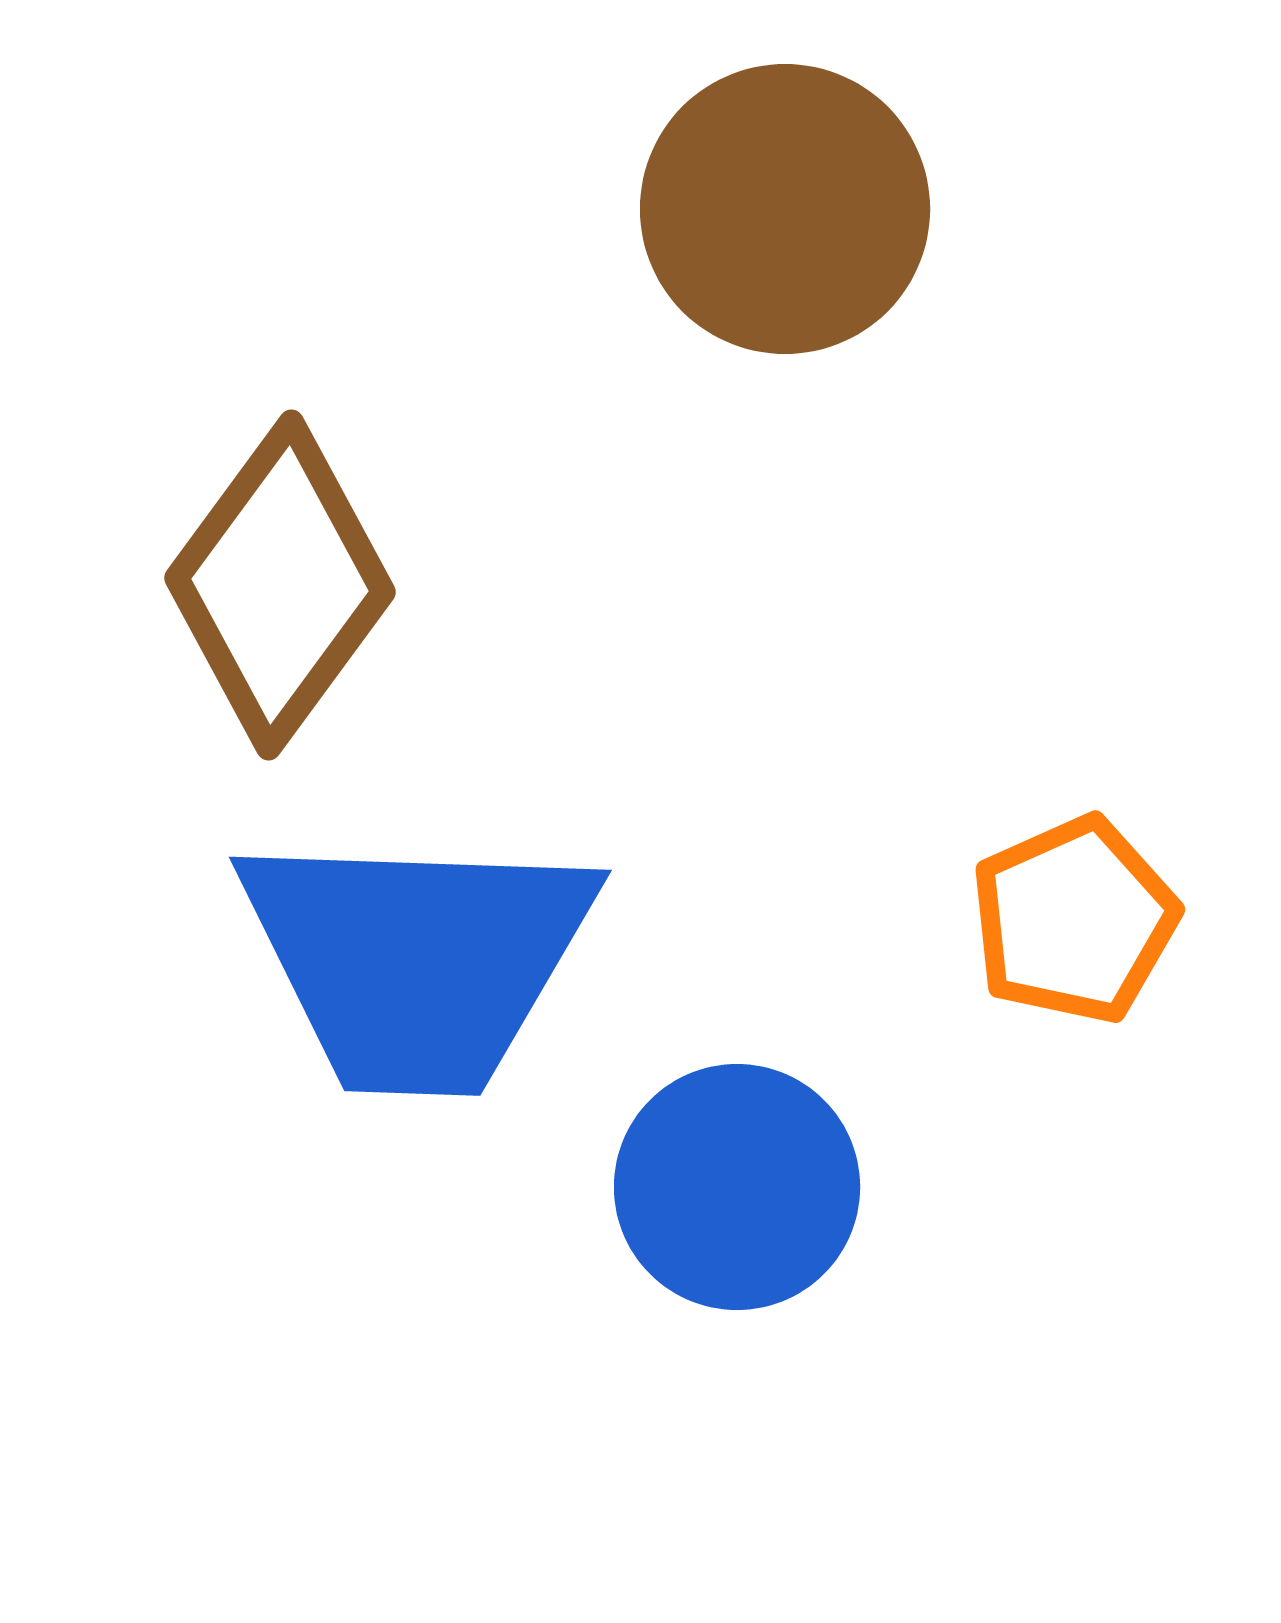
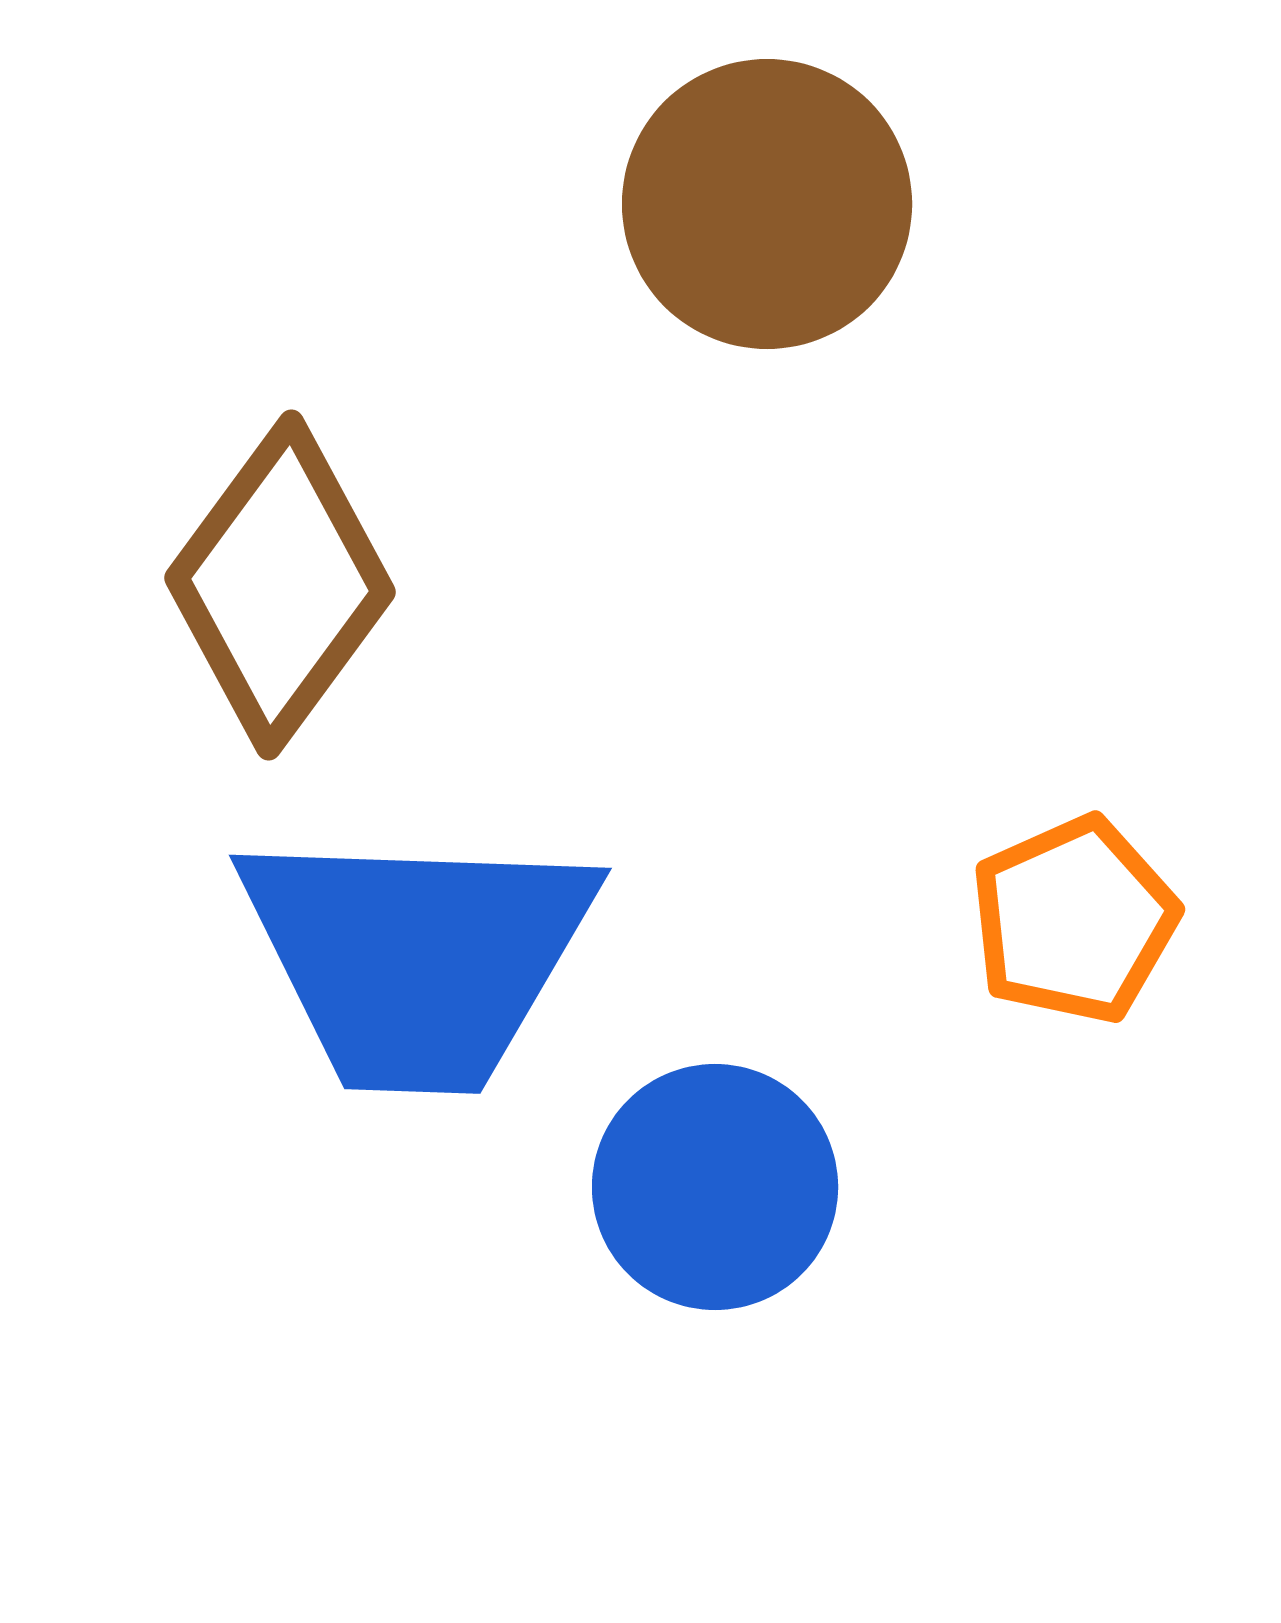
brown circle: moved 18 px left, 5 px up
blue trapezoid: moved 2 px up
blue circle: moved 22 px left
